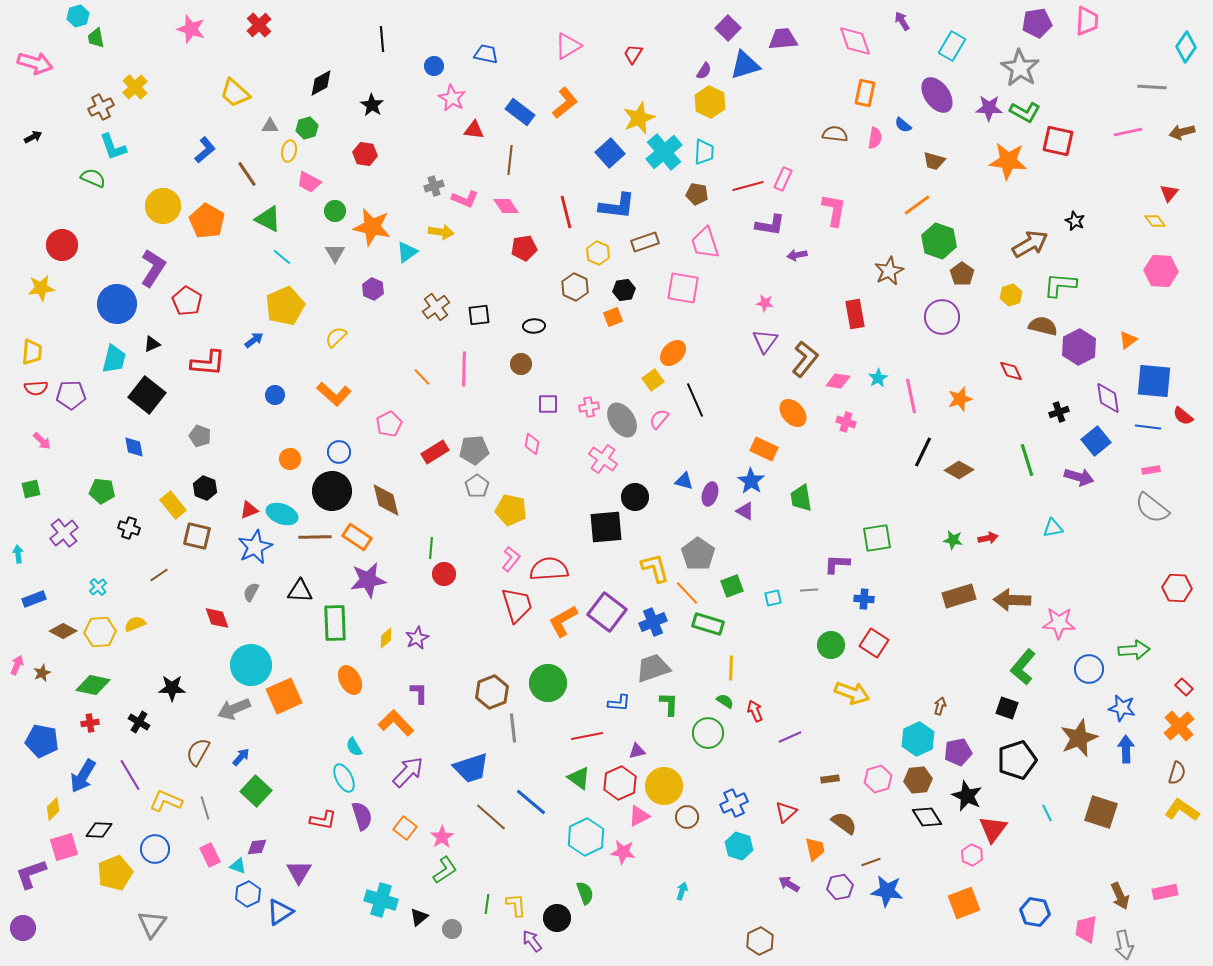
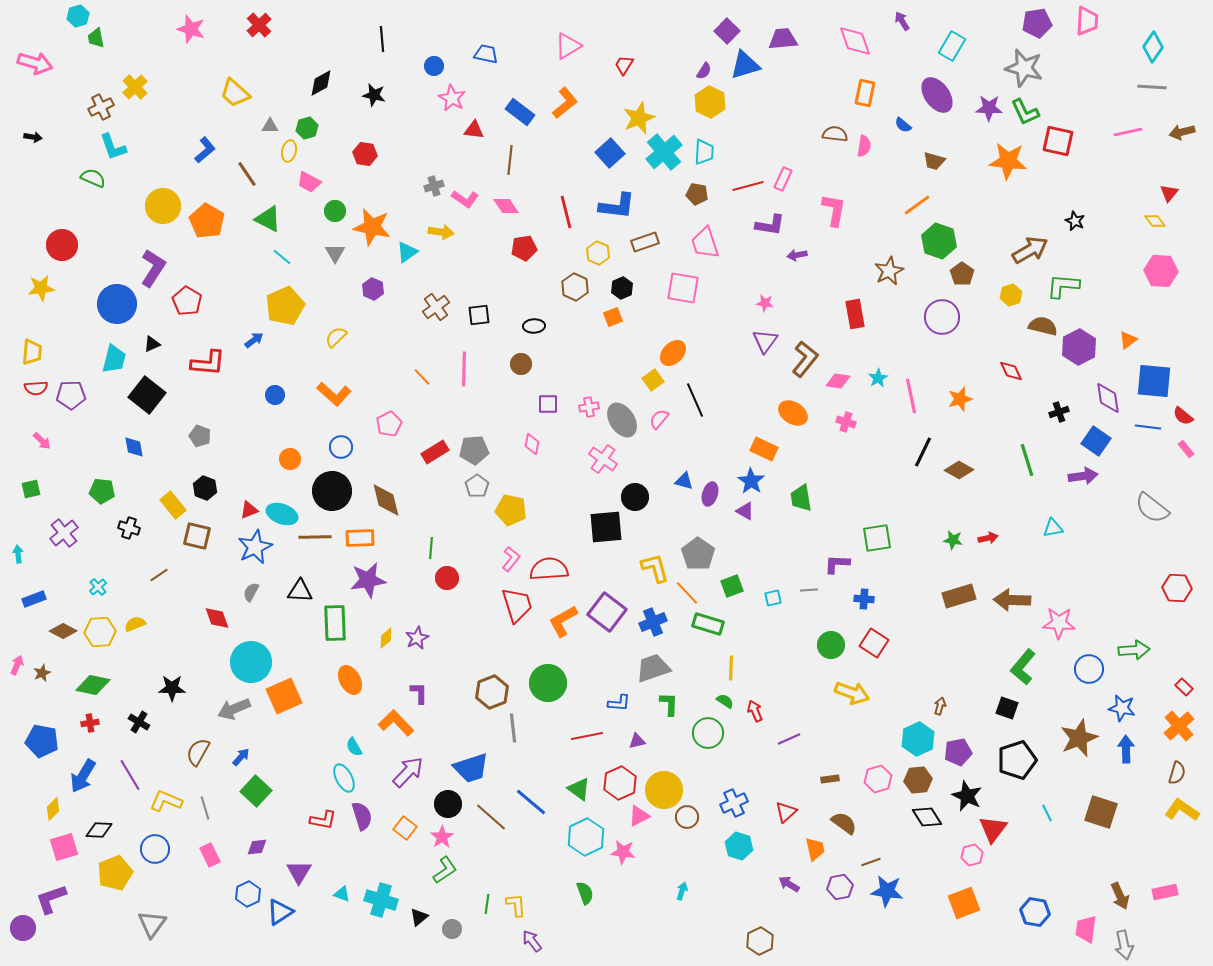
purple square at (728, 28): moved 1 px left, 3 px down
cyan diamond at (1186, 47): moved 33 px left
red trapezoid at (633, 54): moved 9 px left, 11 px down
gray star at (1020, 68): moved 4 px right; rotated 18 degrees counterclockwise
black star at (372, 105): moved 2 px right, 10 px up; rotated 20 degrees counterclockwise
green L-shape at (1025, 112): rotated 36 degrees clockwise
black arrow at (33, 137): rotated 36 degrees clockwise
pink semicircle at (875, 138): moved 11 px left, 8 px down
pink L-shape at (465, 199): rotated 12 degrees clockwise
brown arrow at (1030, 244): moved 6 px down
green L-shape at (1060, 285): moved 3 px right, 1 px down
black hexagon at (624, 290): moved 2 px left, 2 px up; rotated 15 degrees counterclockwise
orange ellipse at (793, 413): rotated 16 degrees counterclockwise
blue square at (1096, 441): rotated 16 degrees counterclockwise
blue circle at (339, 452): moved 2 px right, 5 px up
pink rectangle at (1151, 470): moved 35 px right, 21 px up; rotated 60 degrees clockwise
purple arrow at (1079, 477): moved 4 px right, 1 px up; rotated 24 degrees counterclockwise
orange rectangle at (357, 537): moved 3 px right, 1 px down; rotated 36 degrees counterclockwise
red circle at (444, 574): moved 3 px right, 4 px down
cyan circle at (251, 665): moved 3 px up
purple line at (790, 737): moved 1 px left, 2 px down
purple triangle at (637, 751): moved 10 px up
green triangle at (579, 778): moved 11 px down
yellow circle at (664, 786): moved 4 px down
pink hexagon at (972, 855): rotated 20 degrees clockwise
cyan triangle at (238, 866): moved 104 px right, 28 px down
purple L-shape at (31, 874): moved 20 px right, 25 px down
black circle at (557, 918): moved 109 px left, 114 px up
